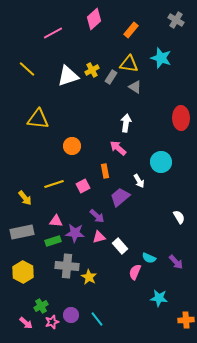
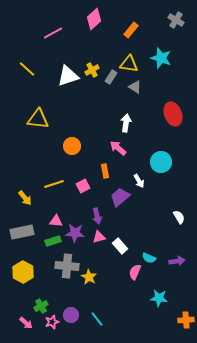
red ellipse at (181, 118): moved 8 px left, 4 px up; rotated 20 degrees counterclockwise
purple arrow at (97, 216): rotated 35 degrees clockwise
purple arrow at (176, 262): moved 1 px right, 1 px up; rotated 56 degrees counterclockwise
